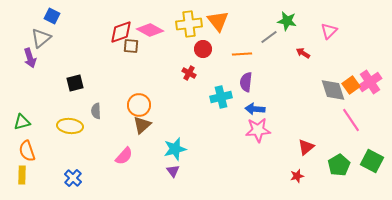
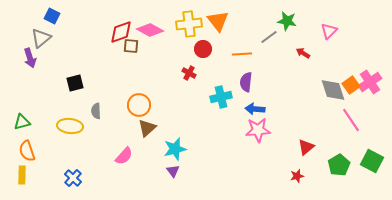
brown triangle: moved 5 px right, 3 px down
